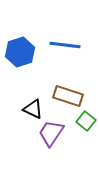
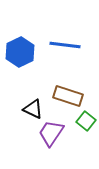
blue hexagon: rotated 8 degrees counterclockwise
